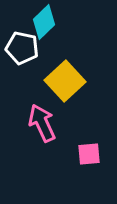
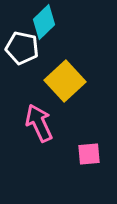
pink arrow: moved 3 px left
